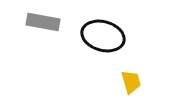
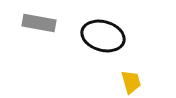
gray rectangle: moved 4 px left, 1 px down
